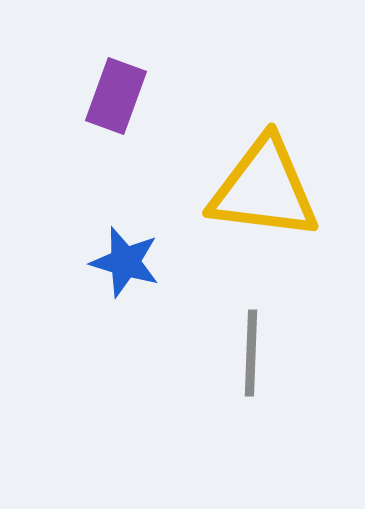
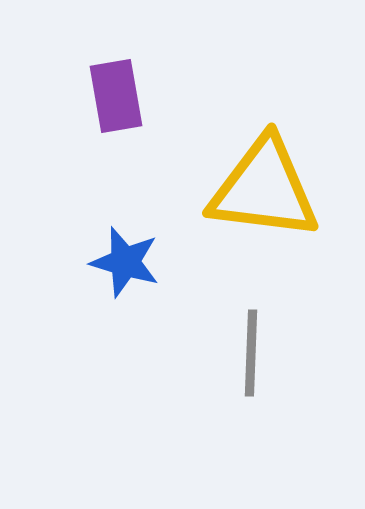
purple rectangle: rotated 30 degrees counterclockwise
